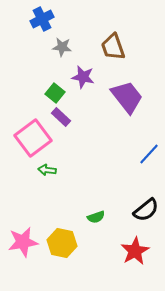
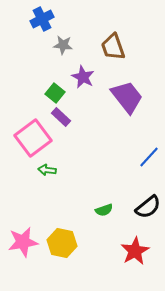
gray star: moved 1 px right, 2 px up
purple star: rotated 15 degrees clockwise
blue line: moved 3 px down
black semicircle: moved 2 px right, 3 px up
green semicircle: moved 8 px right, 7 px up
